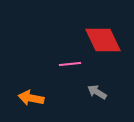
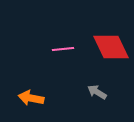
red diamond: moved 8 px right, 7 px down
pink line: moved 7 px left, 15 px up
